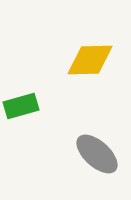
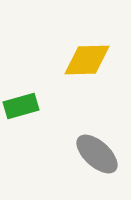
yellow diamond: moved 3 px left
